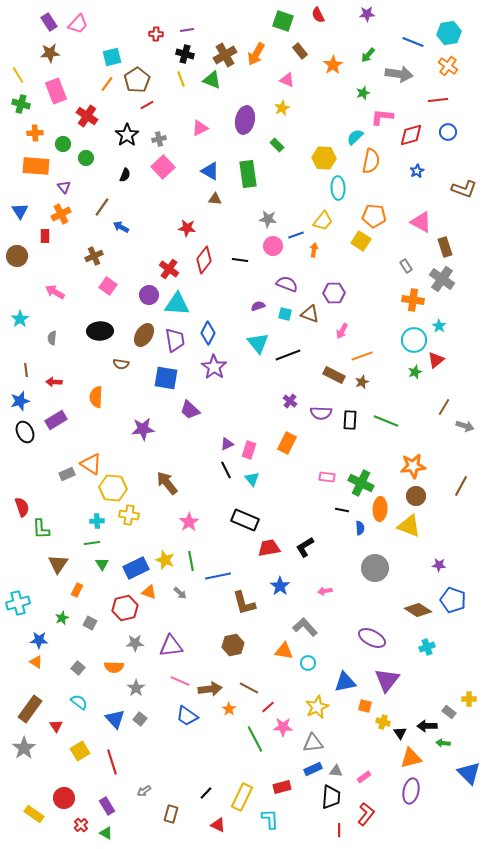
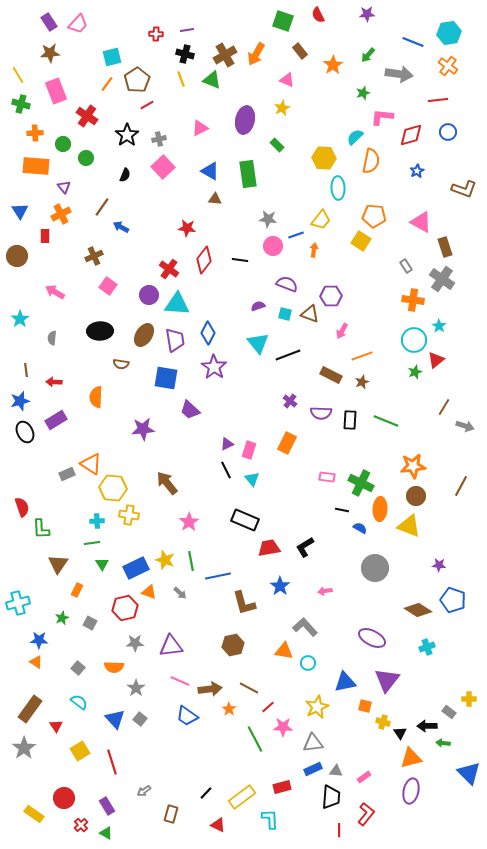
yellow trapezoid at (323, 221): moved 2 px left, 1 px up
purple hexagon at (334, 293): moved 3 px left, 3 px down
brown rectangle at (334, 375): moved 3 px left
blue semicircle at (360, 528): rotated 56 degrees counterclockwise
yellow rectangle at (242, 797): rotated 28 degrees clockwise
